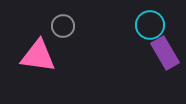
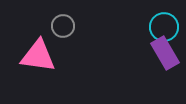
cyan circle: moved 14 px right, 2 px down
